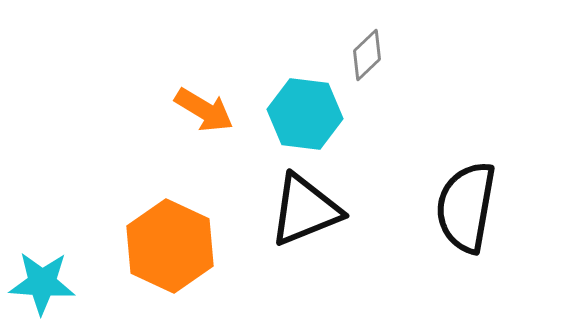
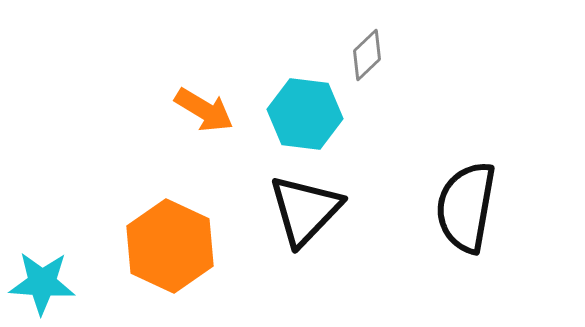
black triangle: rotated 24 degrees counterclockwise
